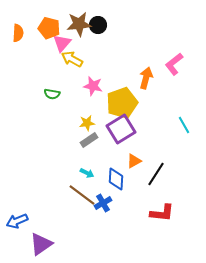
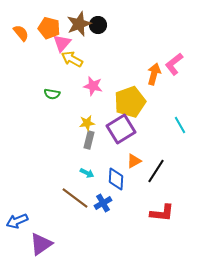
brown star: rotated 15 degrees counterclockwise
orange semicircle: moved 3 px right; rotated 42 degrees counterclockwise
orange arrow: moved 8 px right, 4 px up
yellow pentagon: moved 8 px right, 1 px up
cyan line: moved 4 px left
gray rectangle: rotated 42 degrees counterclockwise
black line: moved 3 px up
brown line: moved 7 px left, 3 px down
